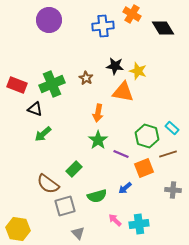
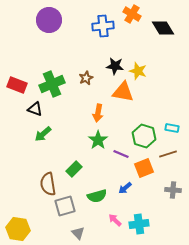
brown star: rotated 16 degrees clockwise
cyan rectangle: rotated 32 degrees counterclockwise
green hexagon: moved 3 px left
brown semicircle: rotated 45 degrees clockwise
